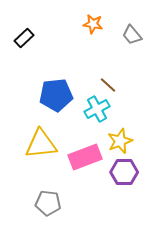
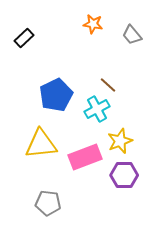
blue pentagon: rotated 20 degrees counterclockwise
purple hexagon: moved 3 px down
